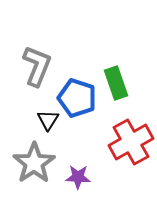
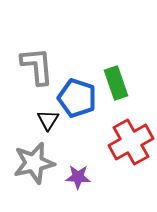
gray L-shape: rotated 27 degrees counterclockwise
gray star: rotated 21 degrees clockwise
